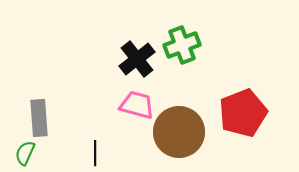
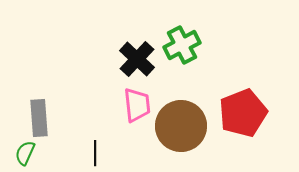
green cross: rotated 6 degrees counterclockwise
black cross: rotated 9 degrees counterclockwise
pink trapezoid: rotated 69 degrees clockwise
brown circle: moved 2 px right, 6 px up
